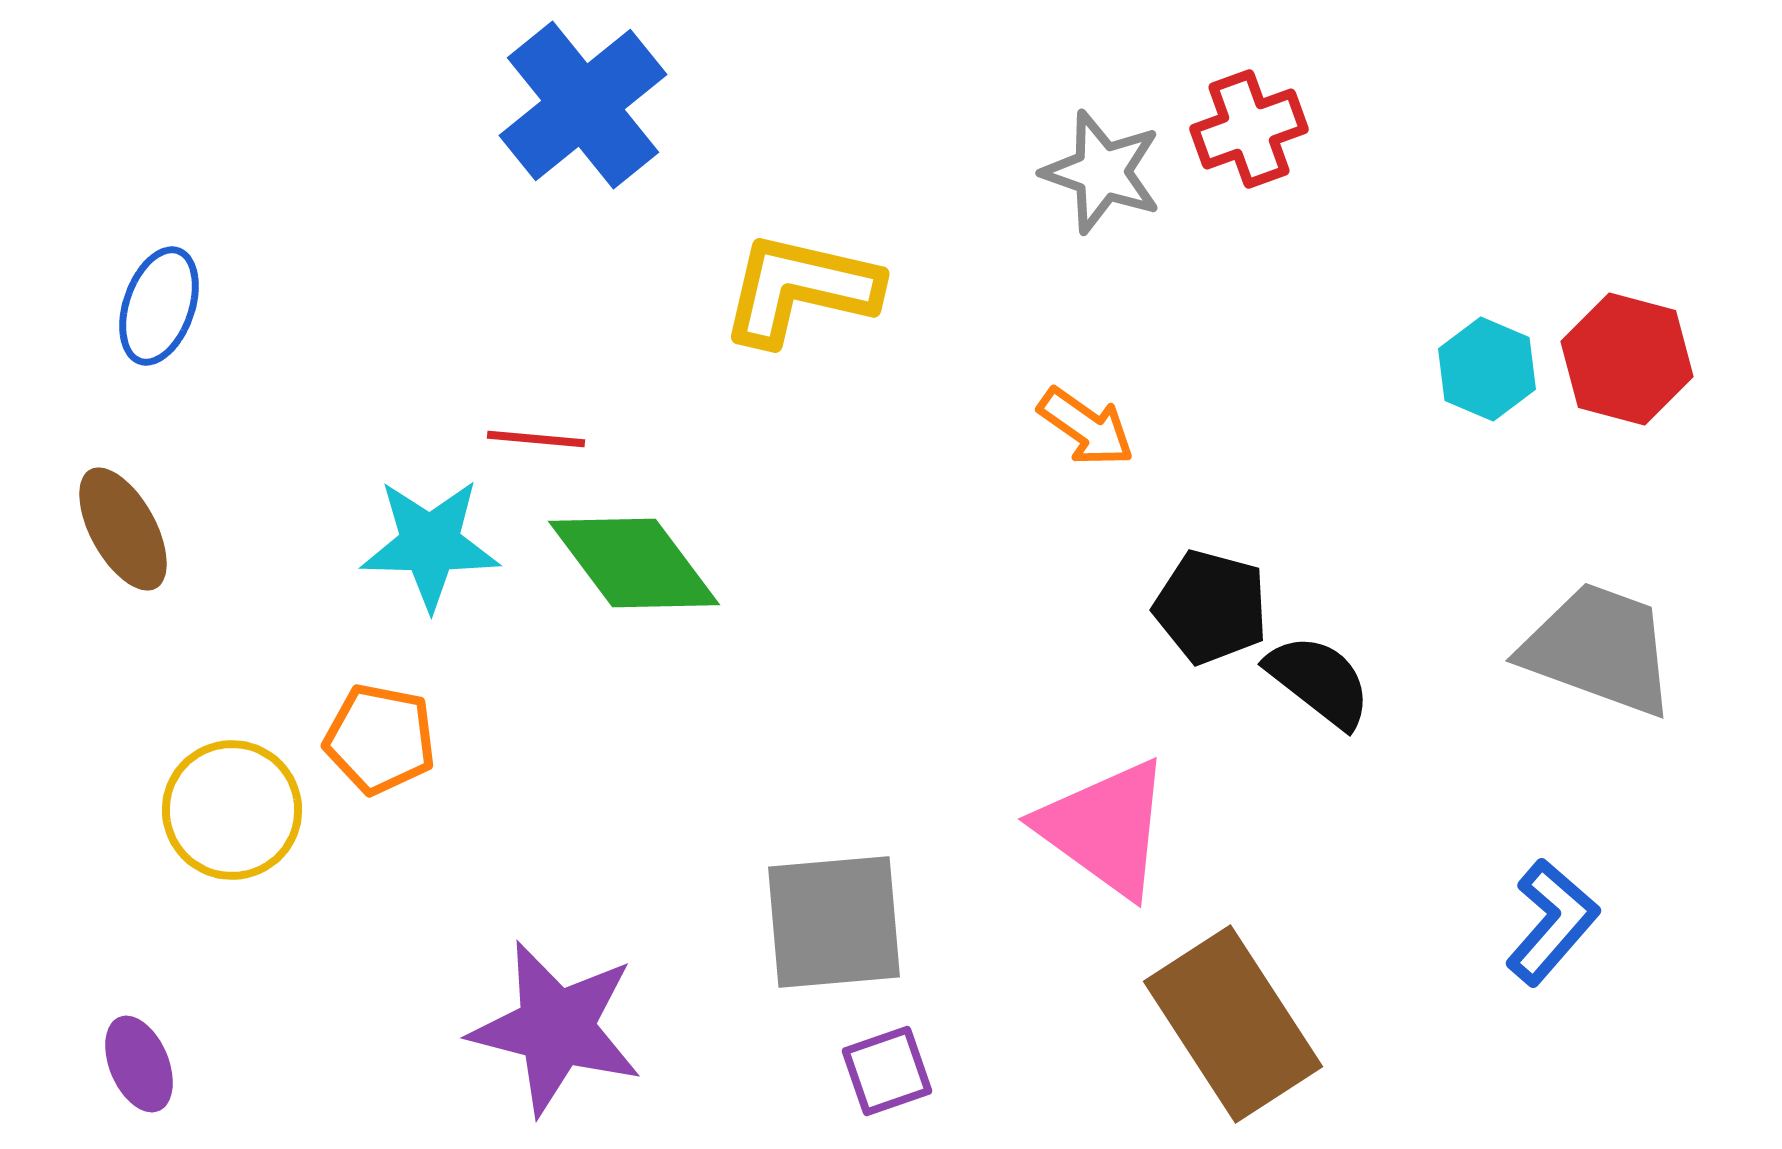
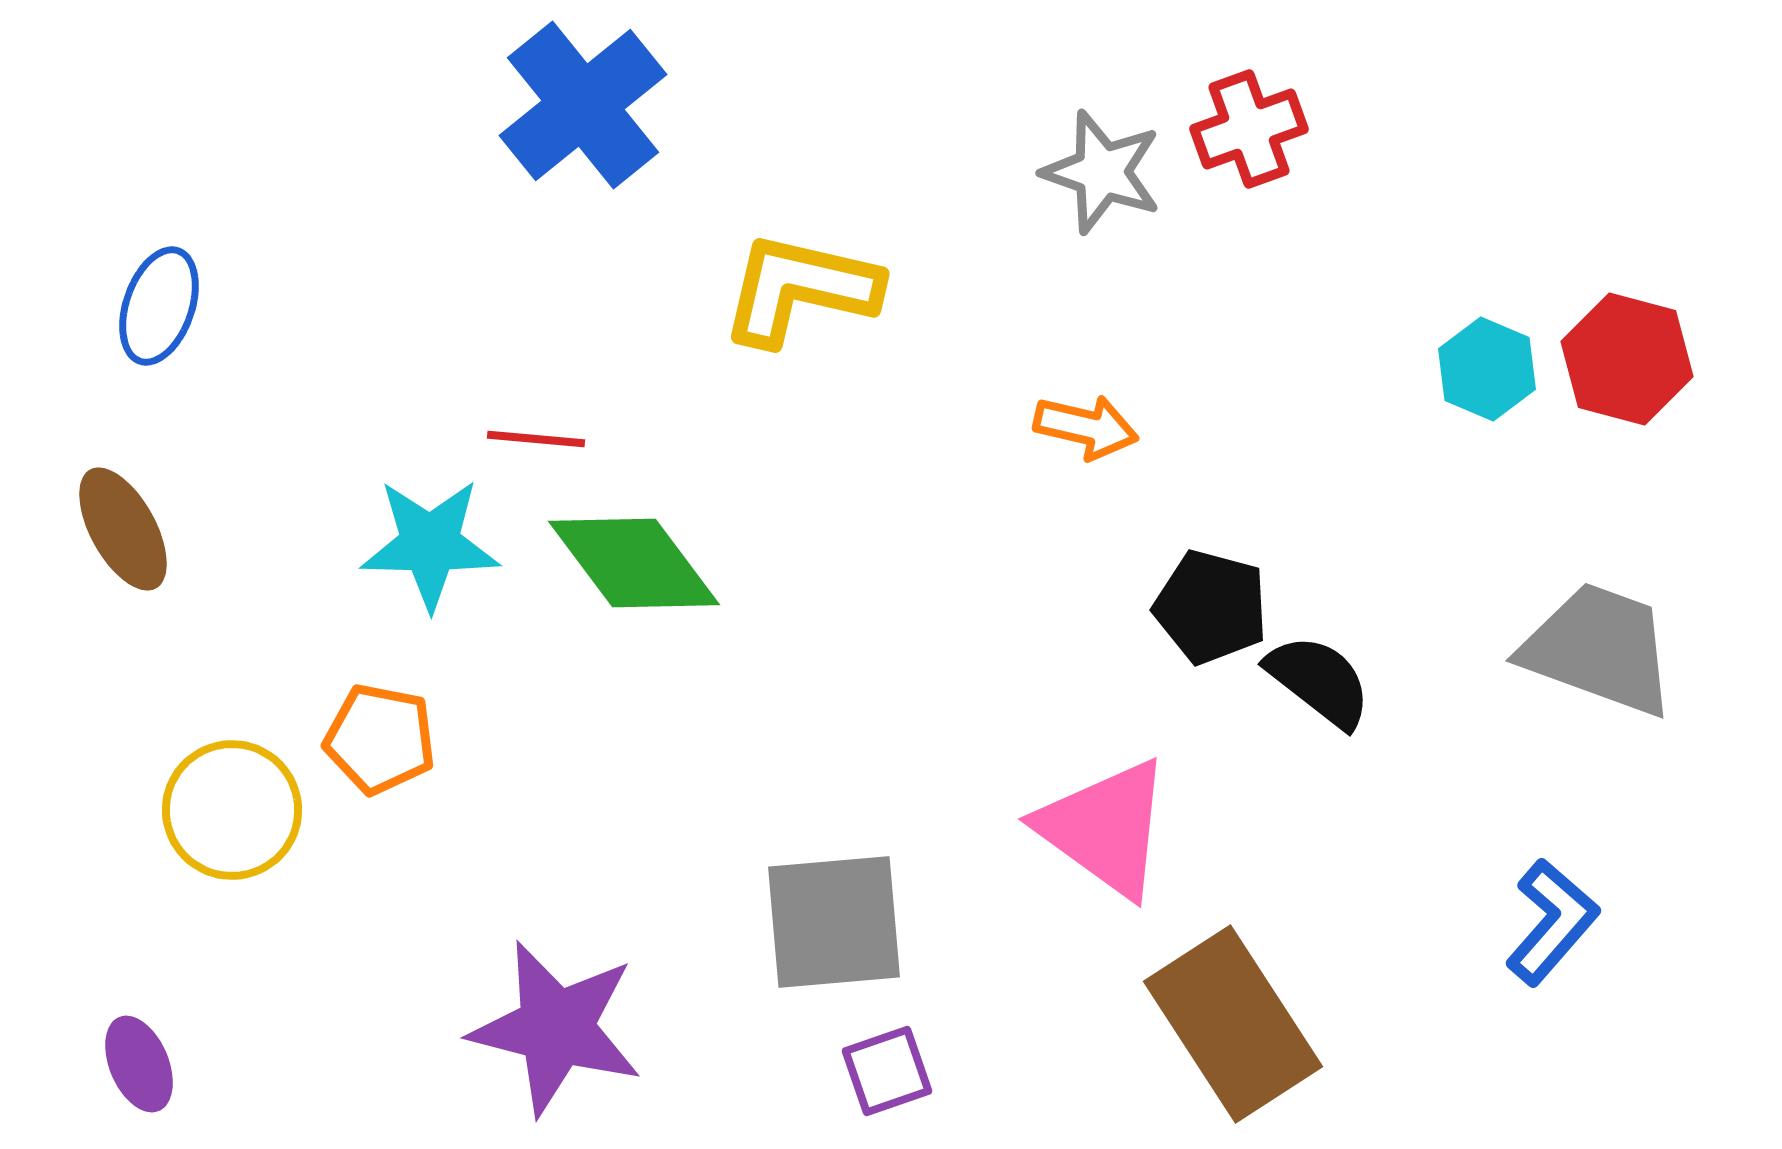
orange arrow: rotated 22 degrees counterclockwise
